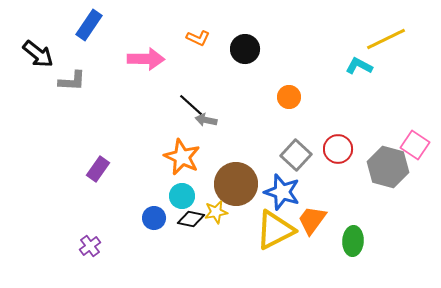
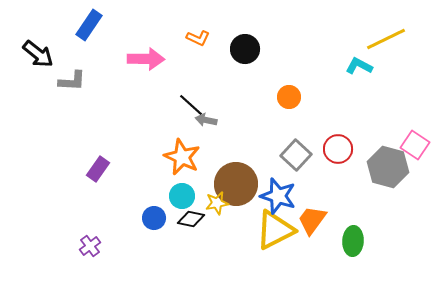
blue star: moved 4 px left, 4 px down
yellow star: moved 1 px right, 9 px up
